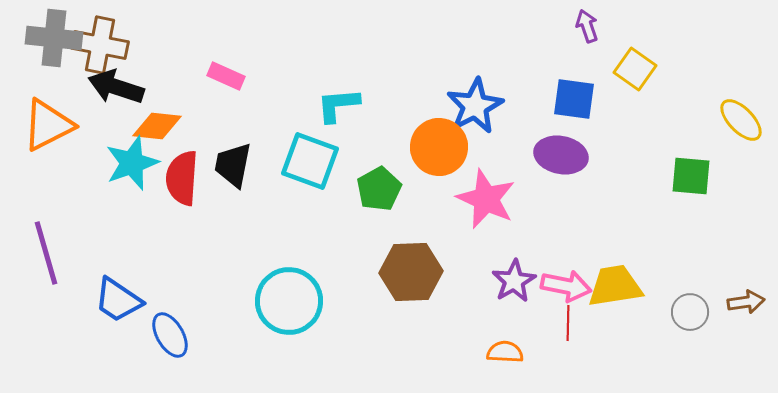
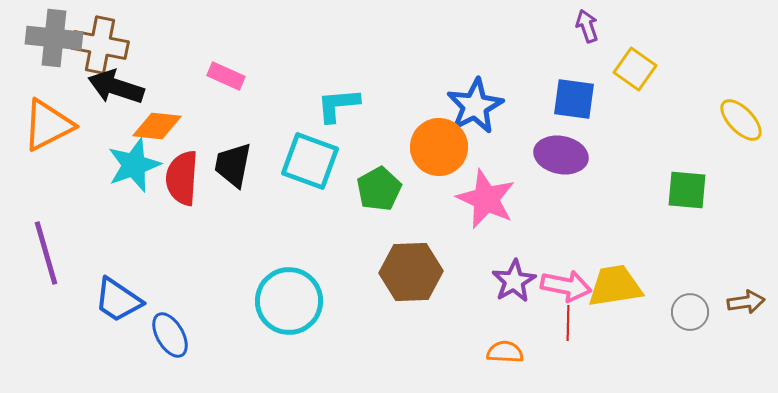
cyan star: moved 2 px right, 2 px down
green square: moved 4 px left, 14 px down
